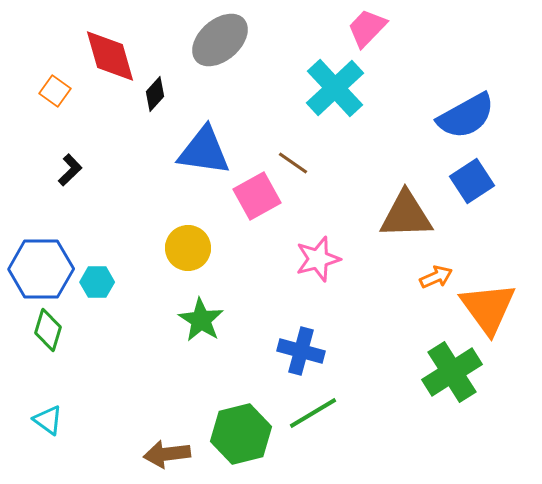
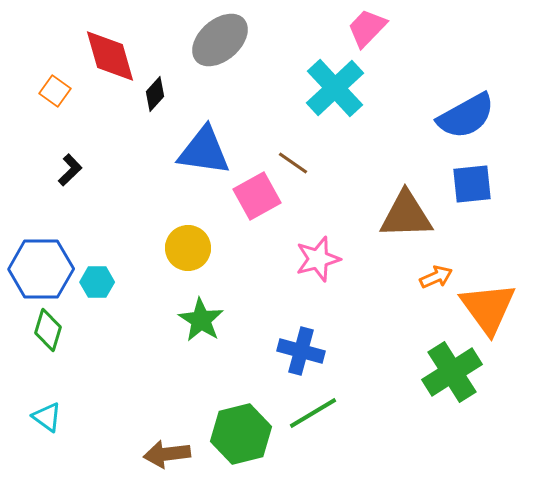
blue square: moved 3 px down; rotated 27 degrees clockwise
cyan triangle: moved 1 px left, 3 px up
